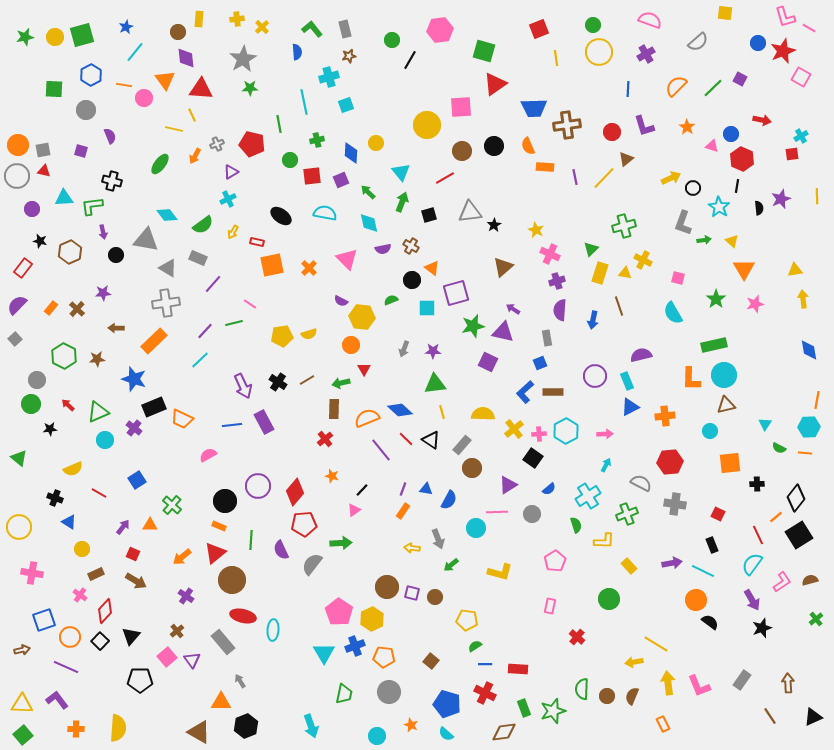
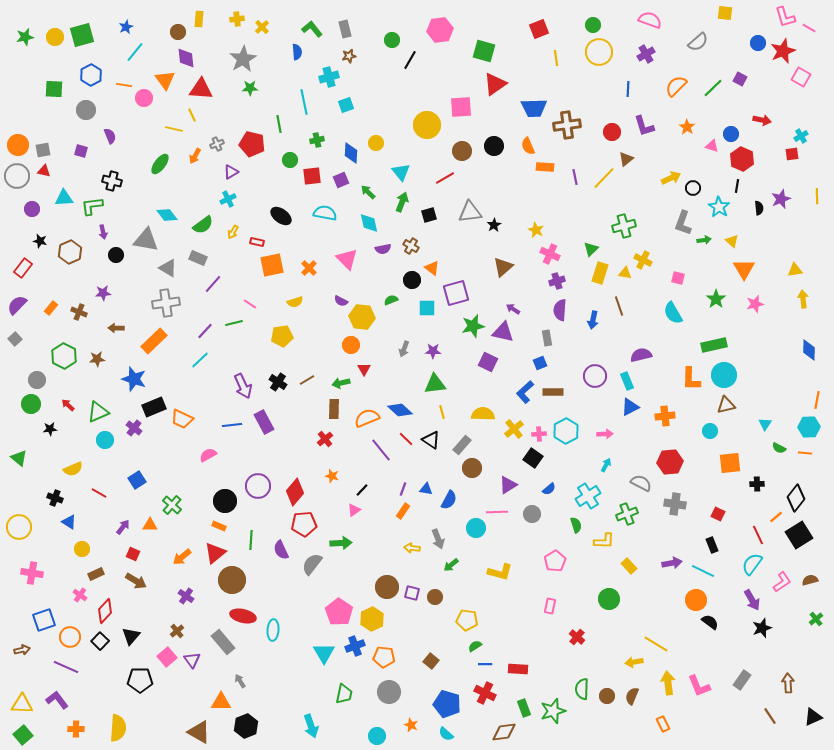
brown cross at (77, 309): moved 2 px right, 3 px down; rotated 21 degrees counterclockwise
yellow semicircle at (309, 334): moved 14 px left, 32 px up
blue diamond at (809, 350): rotated 10 degrees clockwise
